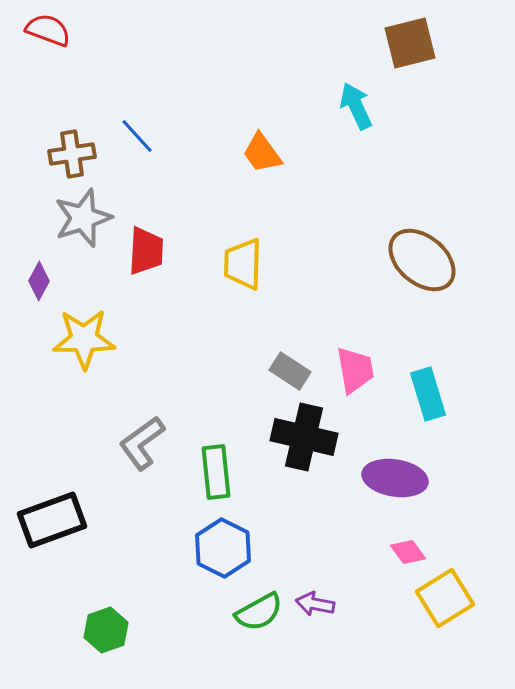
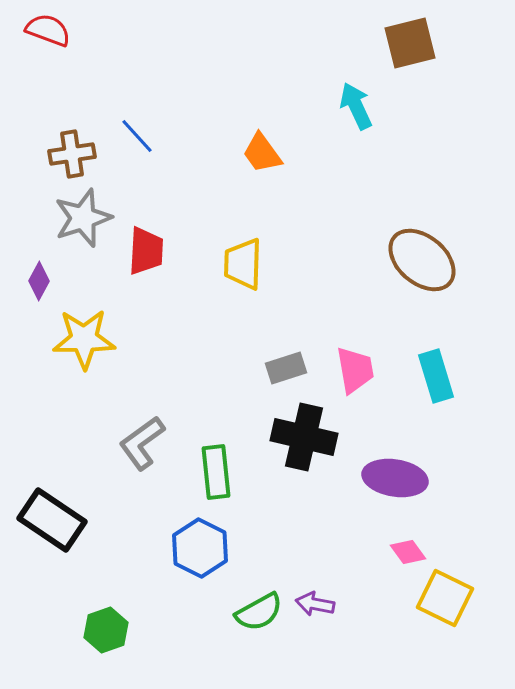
gray rectangle: moved 4 px left, 3 px up; rotated 51 degrees counterclockwise
cyan rectangle: moved 8 px right, 18 px up
black rectangle: rotated 54 degrees clockwise
blue hexagon: moved 23 px left
yellow square: rotated 32 degrees counterclockwise
